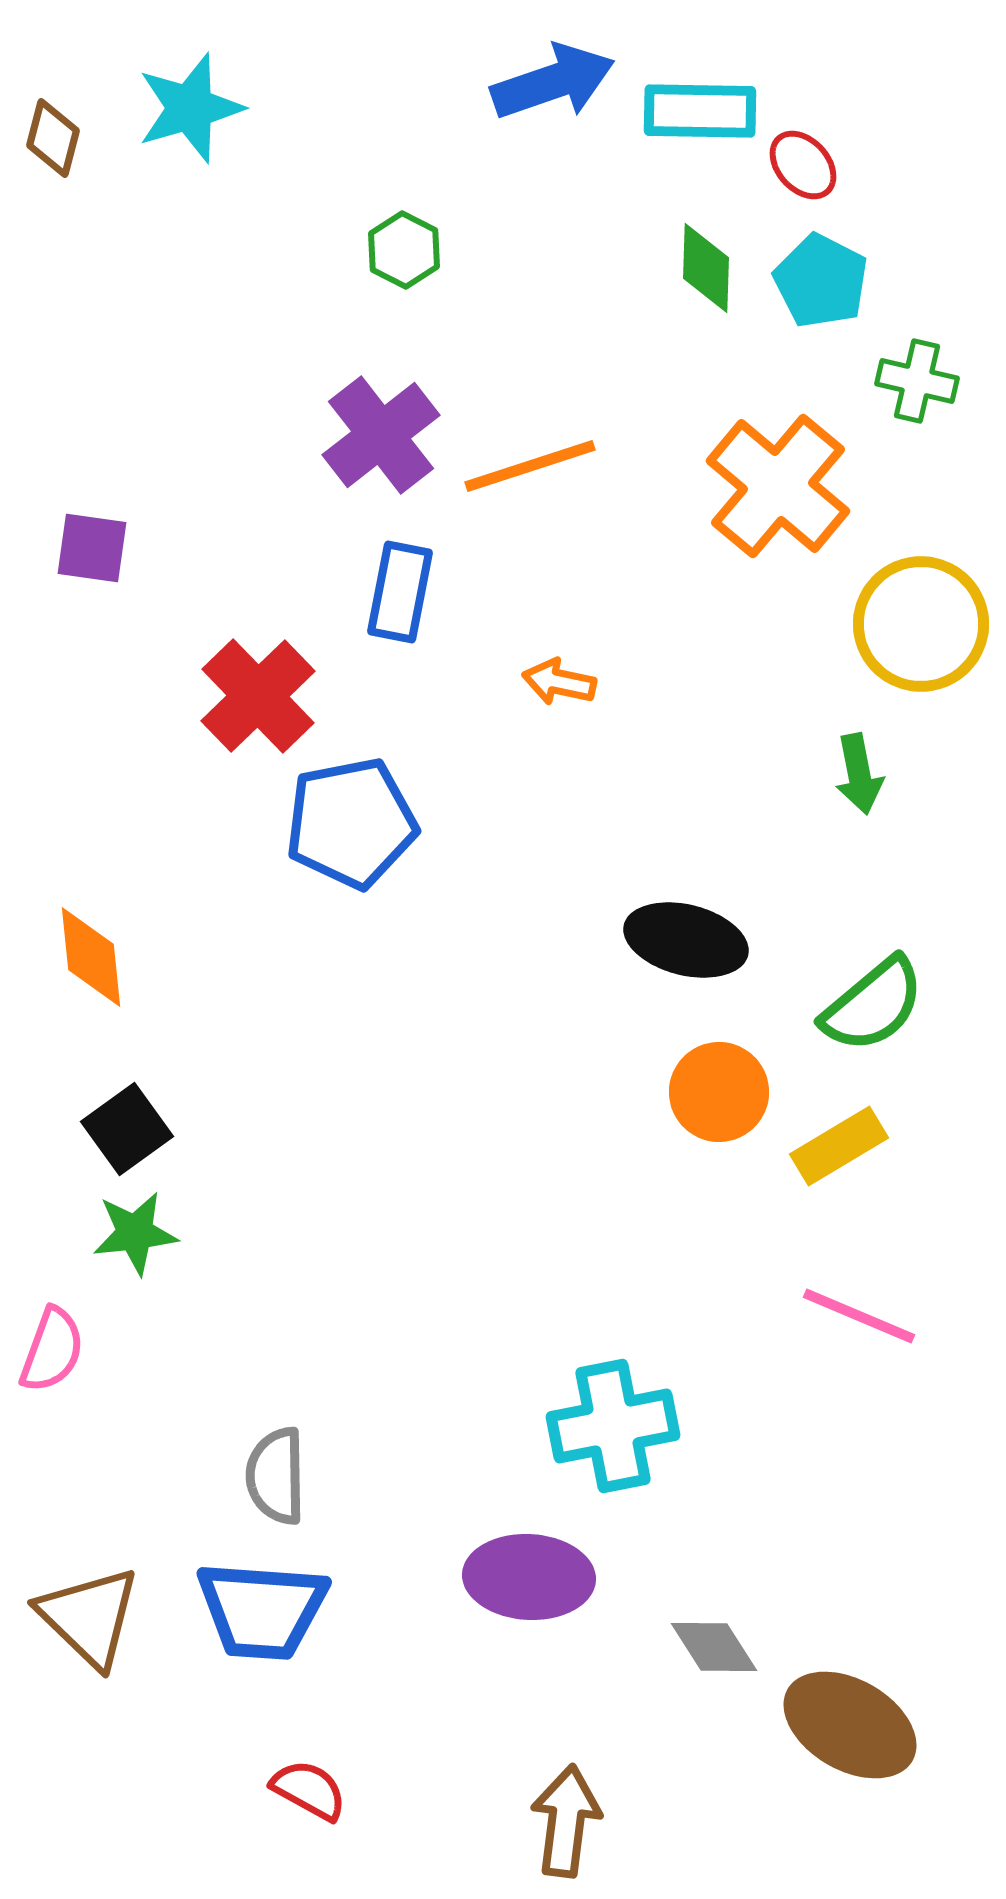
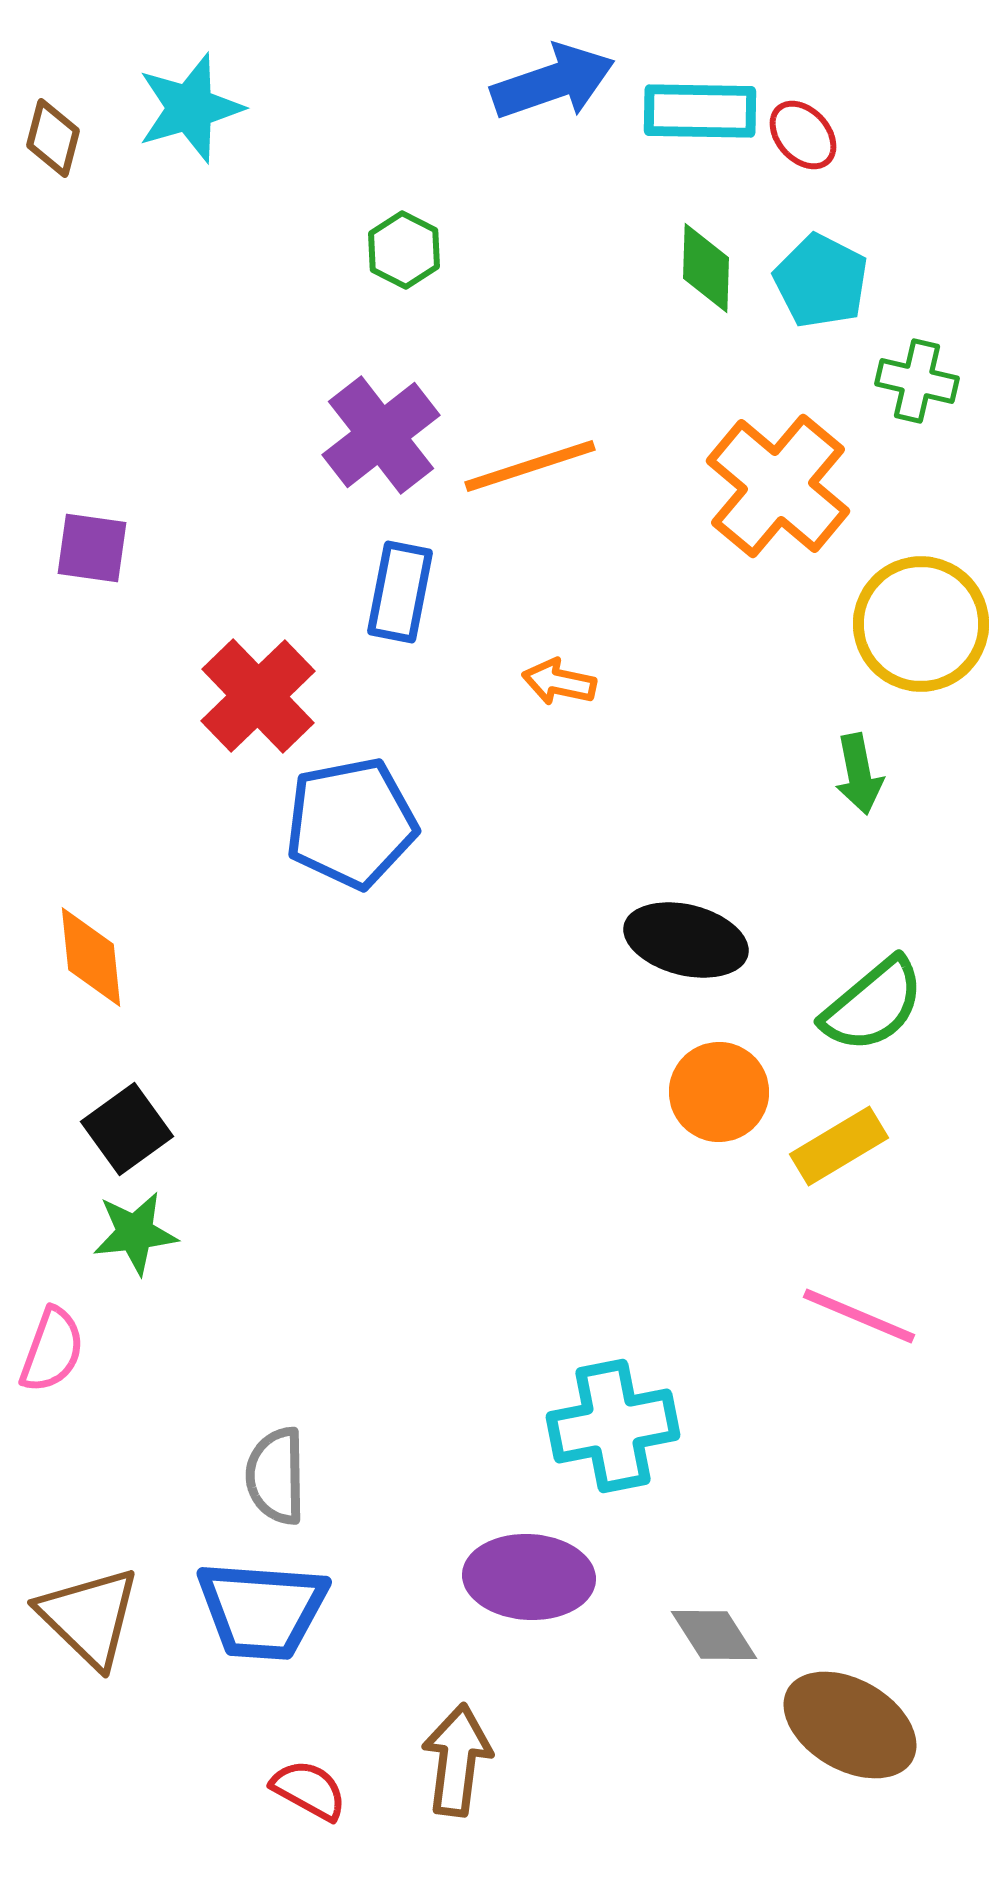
red ellipse: moved 30 px up
gray diamond: moved 12 px up
brown arrow: moved 109 px left, 61 px up
